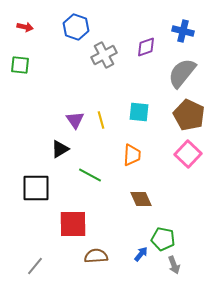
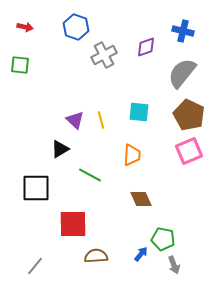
purple triangle: rotated 12 degrees counterclockwise
pink square: moved 1 px right, 3 px up; rotated 24 degrees clockwise
